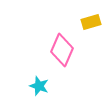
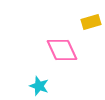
pink diamond: rotated 48 degrees counterclockwise
